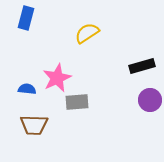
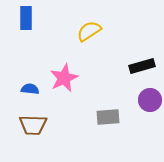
blue rectangle: rotated 15 degrees counterclockwise
yellow semicircle: moved 2 px right, 2 px up
pink star: moved 7 px right
blue semicircle: moved 3 px right
gray rectangle: moved 31 px right, 15 px down
brown trapezoid: moved 1 px left
